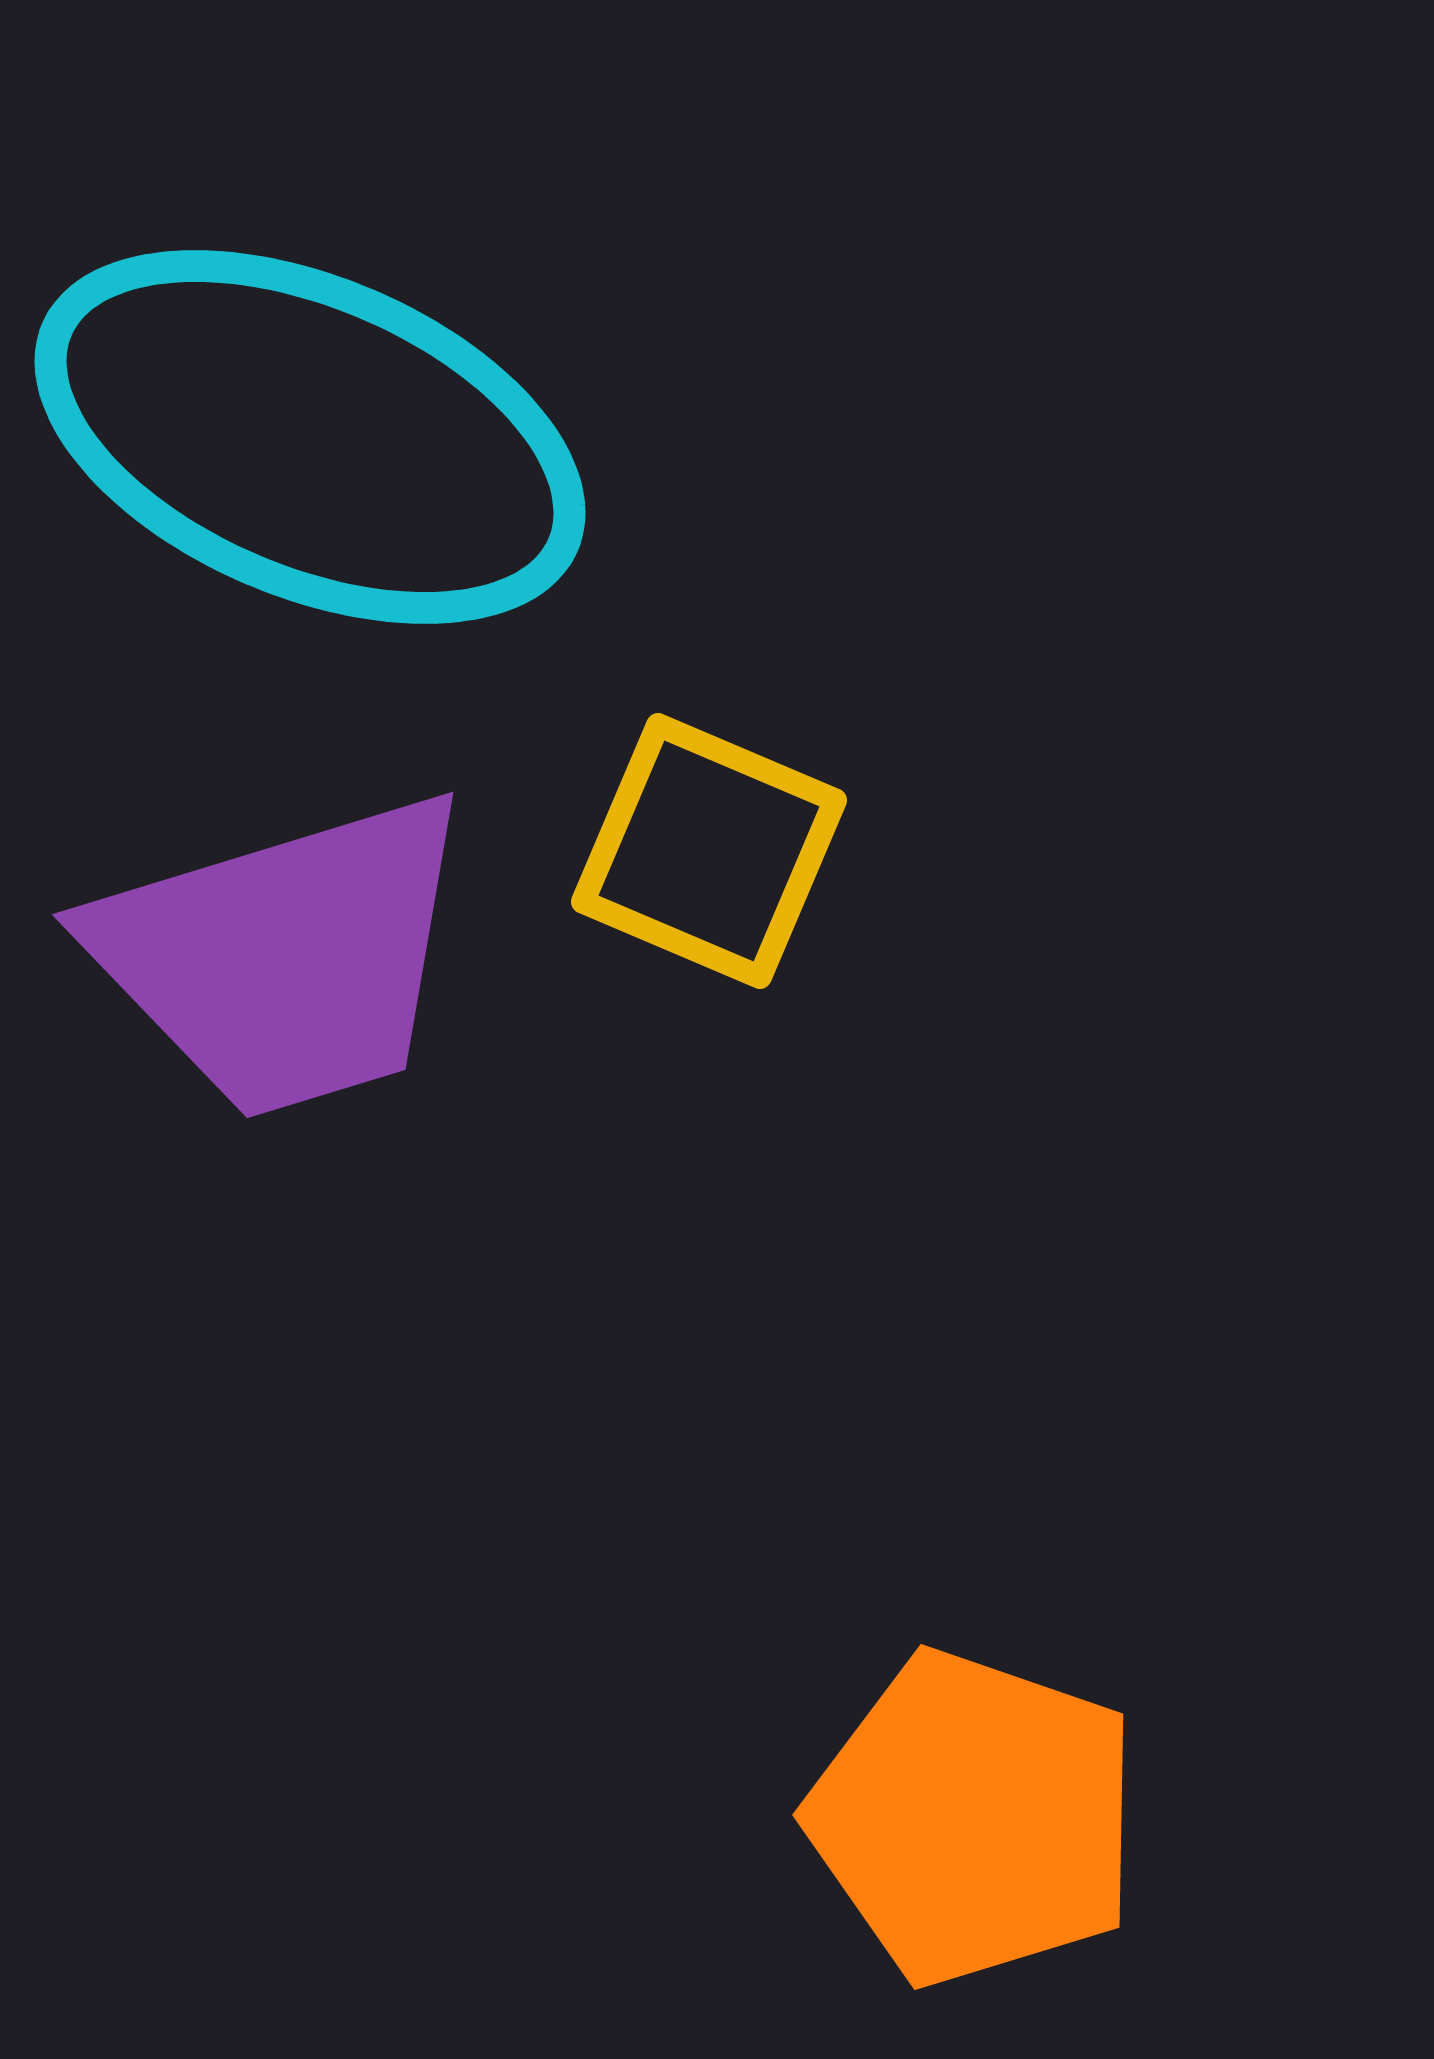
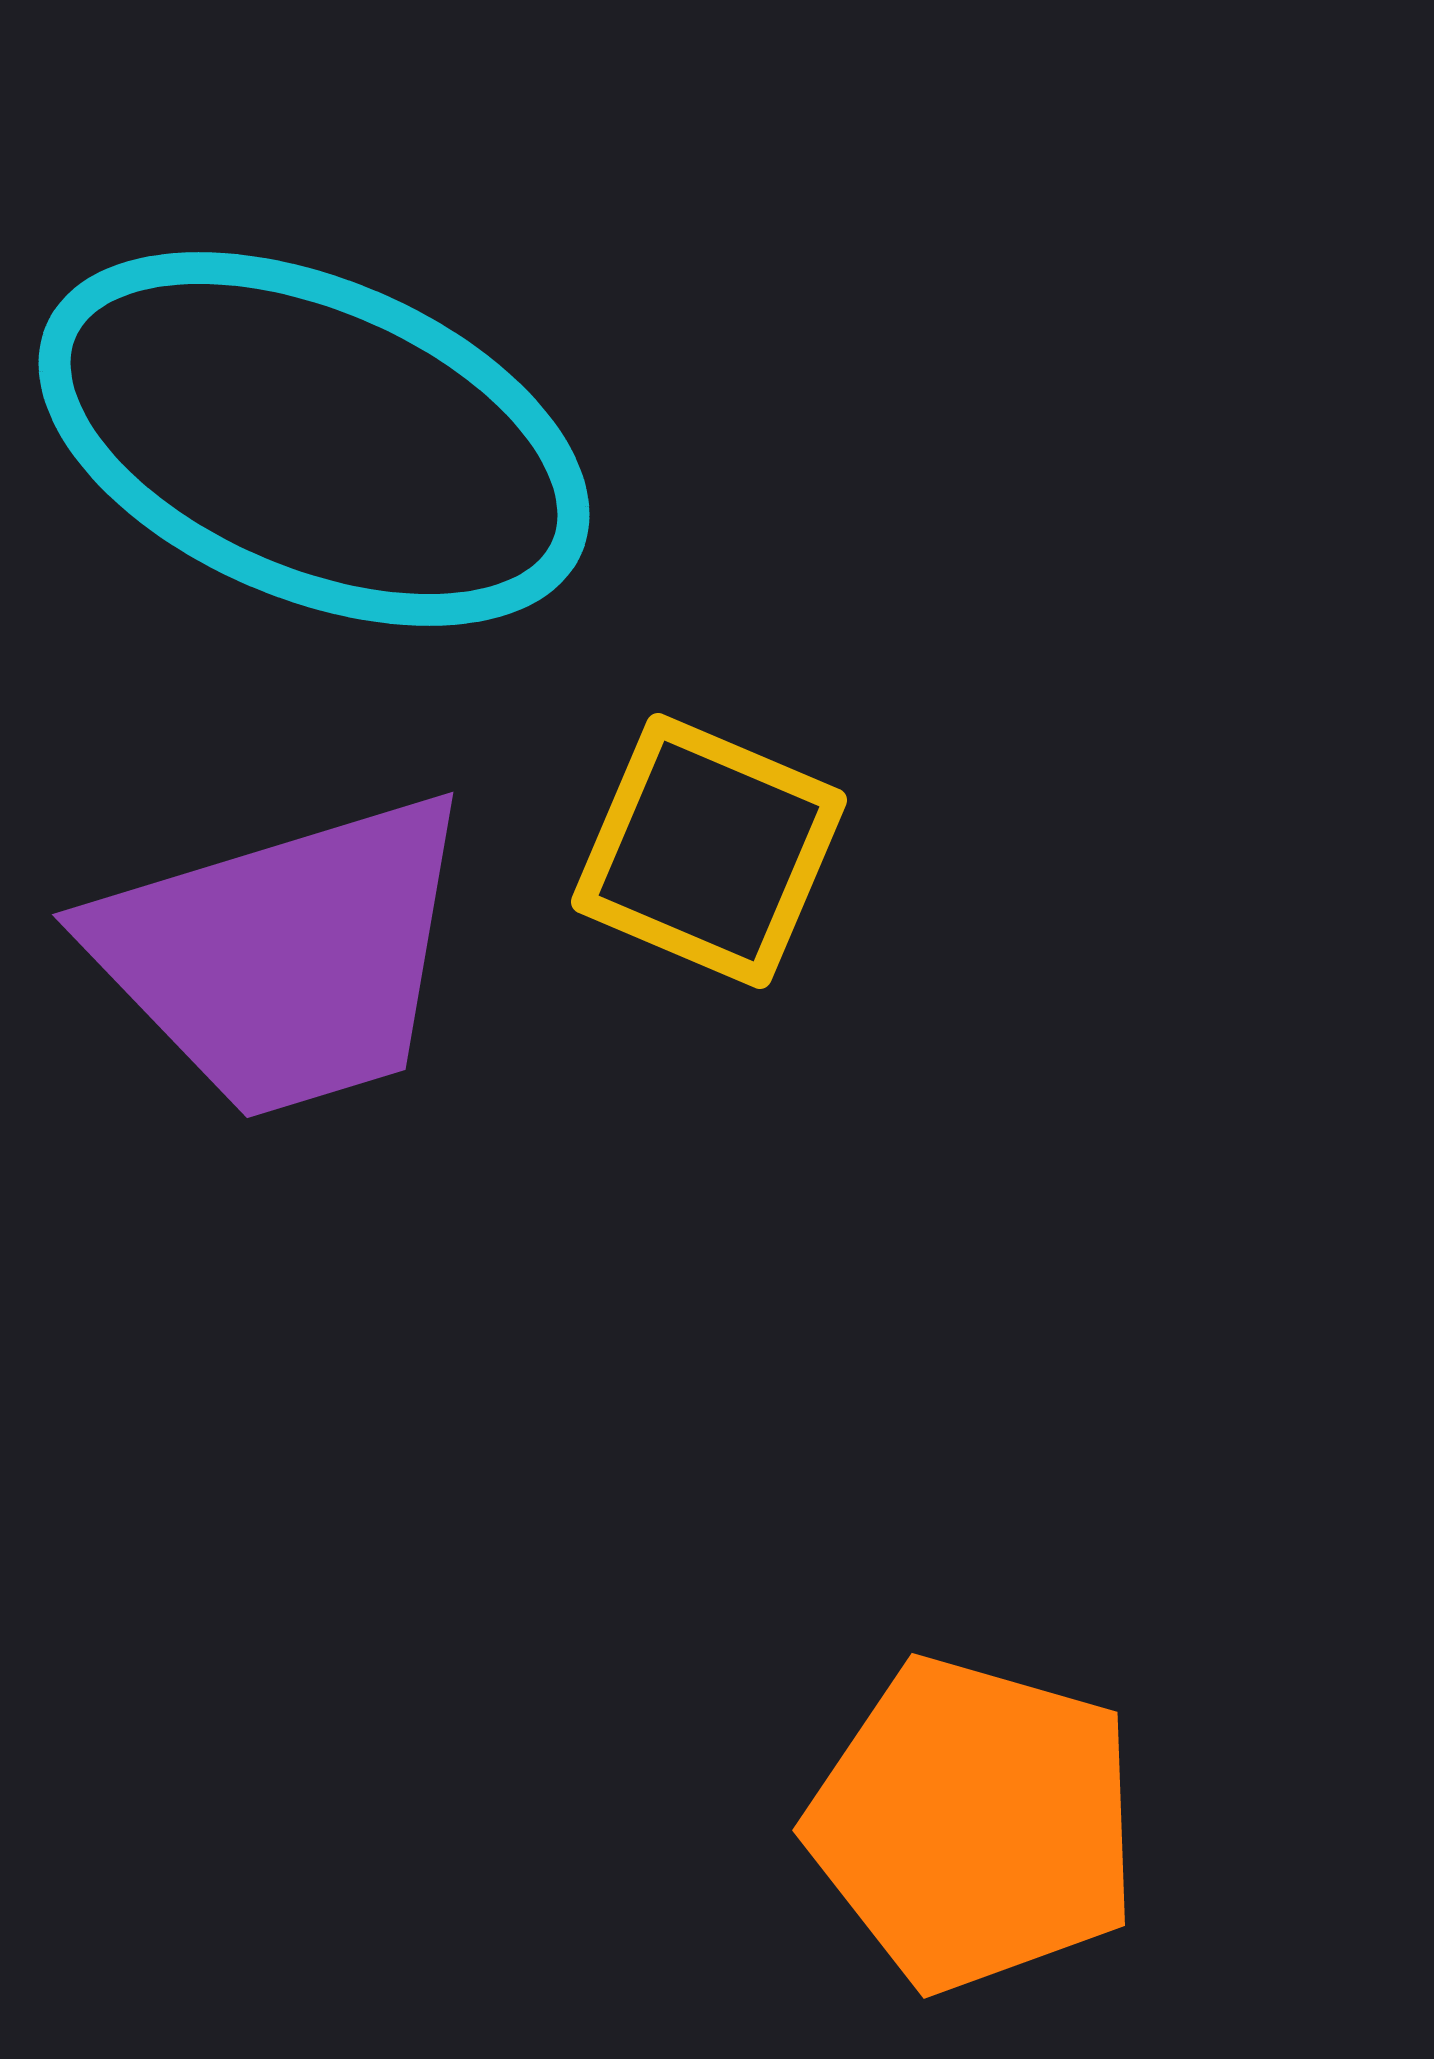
cyan ellipse: moved 4 px right, 2 px down
orange pentagon: moved 6 px down; rotated 3 degrees counterclockwise
